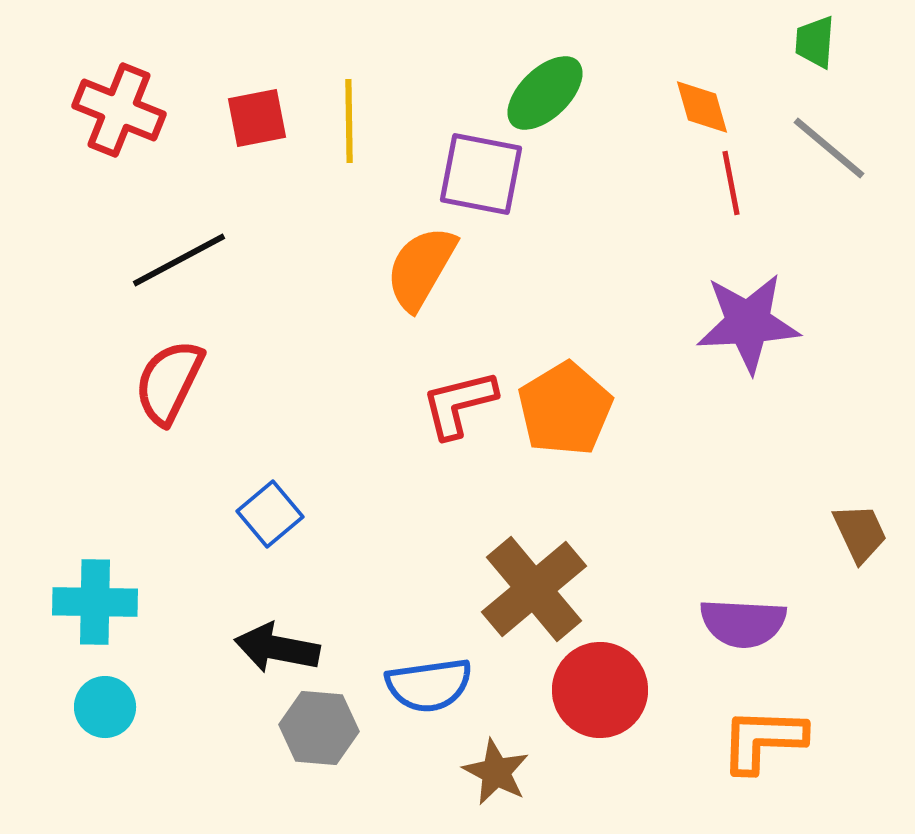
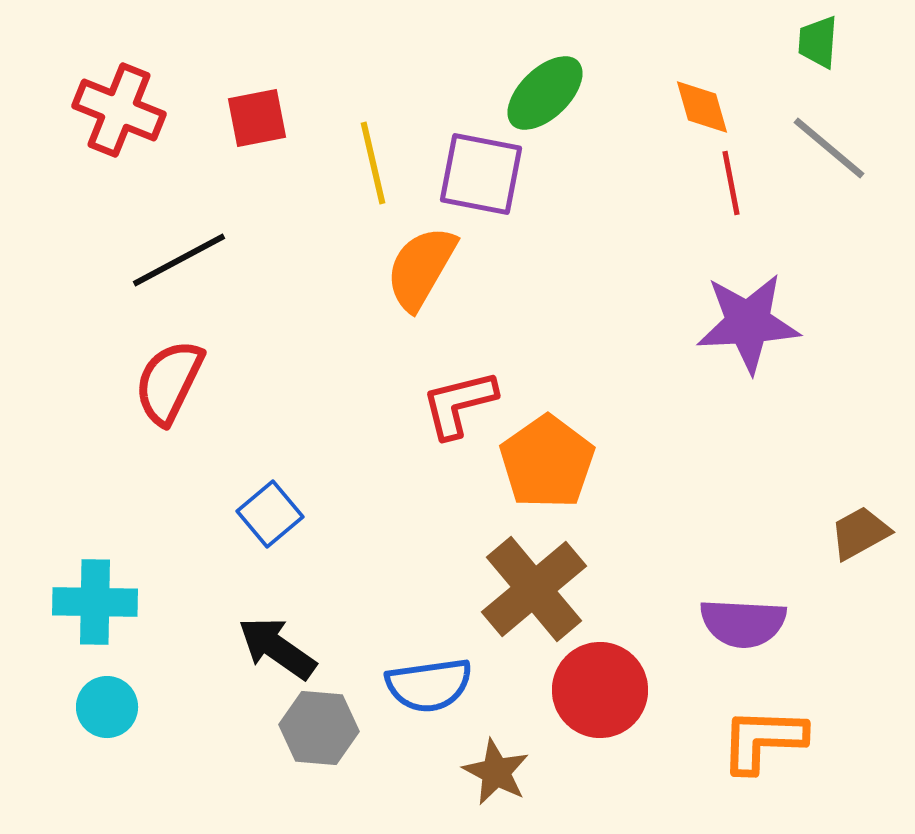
green trapezoid: moved 3 px right
yellow line: moved 24 px right, 42 px down; rotated 12 degrees counterclockwise
orange pentagon: moved 18 px left, 53 px down; rotated 4 degrees counterclockwise
brown trapezoid: rotated 94 degrees counterclockwise
black arrow: rotated 24 degrees clockwise
cyan circle: moved 2 px right
